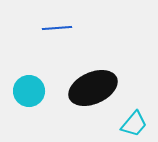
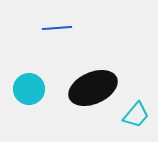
cyan circle: moved 2 px up
cyan trapezoid: moved 2 px right, 9 px up
